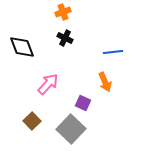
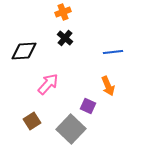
black cross: rotated 14 degrees clockwise
black diamond: moved 2 px right, 4 px down; rotated 72 degrees counterclockwise
orange arrow: moved 3 px right, 4 px down
purple square: moved 5 px right, 3 px down
brown square: rotated 12 degrees clockwise
